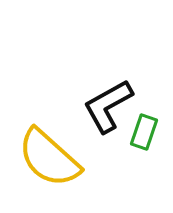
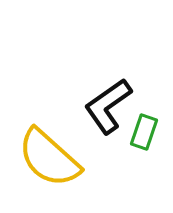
black L-shape: rotated 6 degrees counterclockwise
